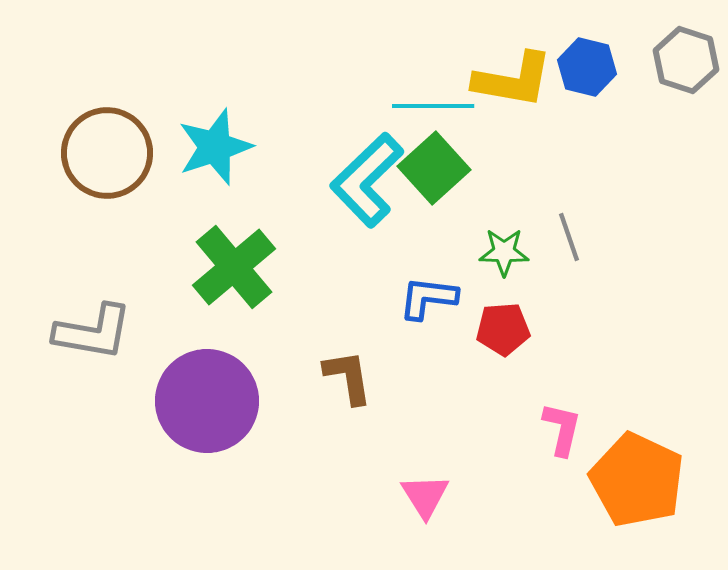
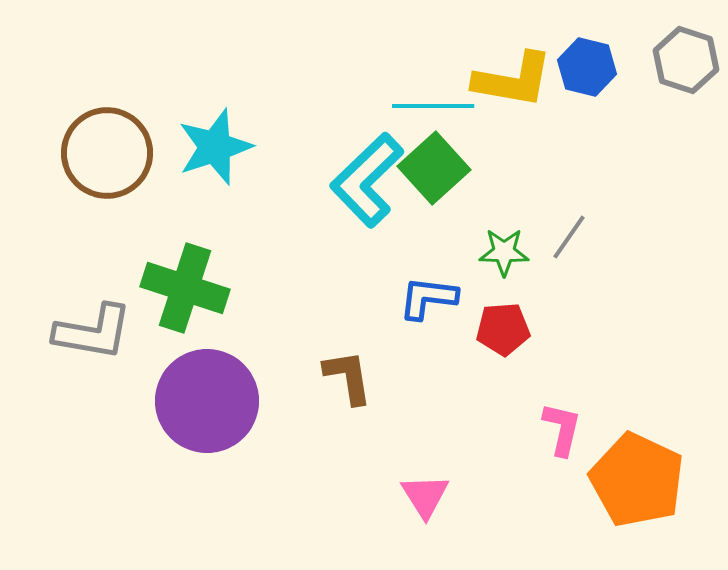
gray line: rotated 54 degrees clockwise
green cross: moved 49 px left, 21 px down; rotated 32 degrees counterclockwise
